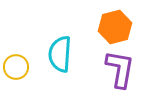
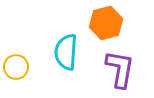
orange hexagon: moved 9 px left, 4 px up
cyan semicircle: moved 6 px right, 2 px up
